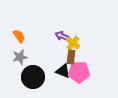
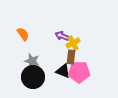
orange semicircle: moved 4 px right, 2 px up
yellow cross: rotated 24 degrees clockwise
gray star: moved 12 px right, 4 px down; rotated 28 degrees clockwise
